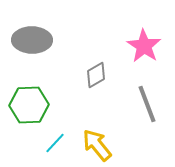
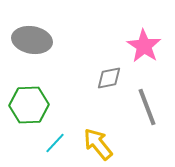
gray ellipse: rotated 9 degrees clockwise
gray diamond: moved 13 px right, 3 px down; rotated 20 degrees clockwise
gray line: moved 3 px down
yellow arrow: moved 1 px right, 1 px up
